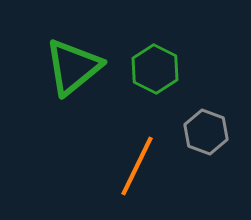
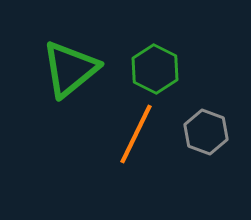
green triangle: moved 3 px left, 2 px down
orange line: moved 1 px left, 32 px up
